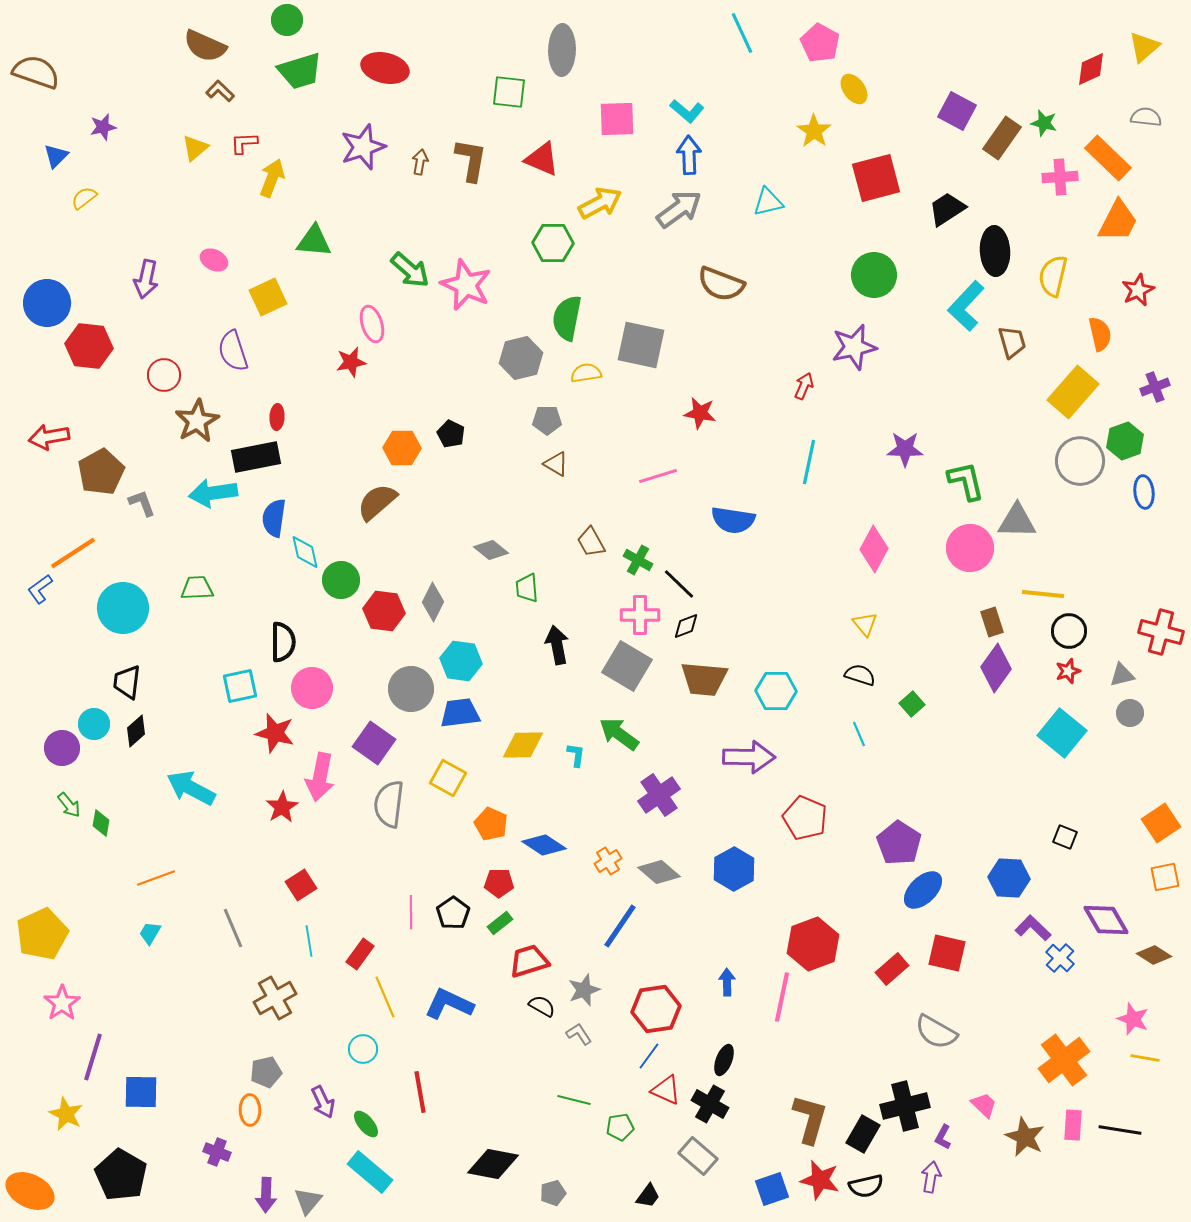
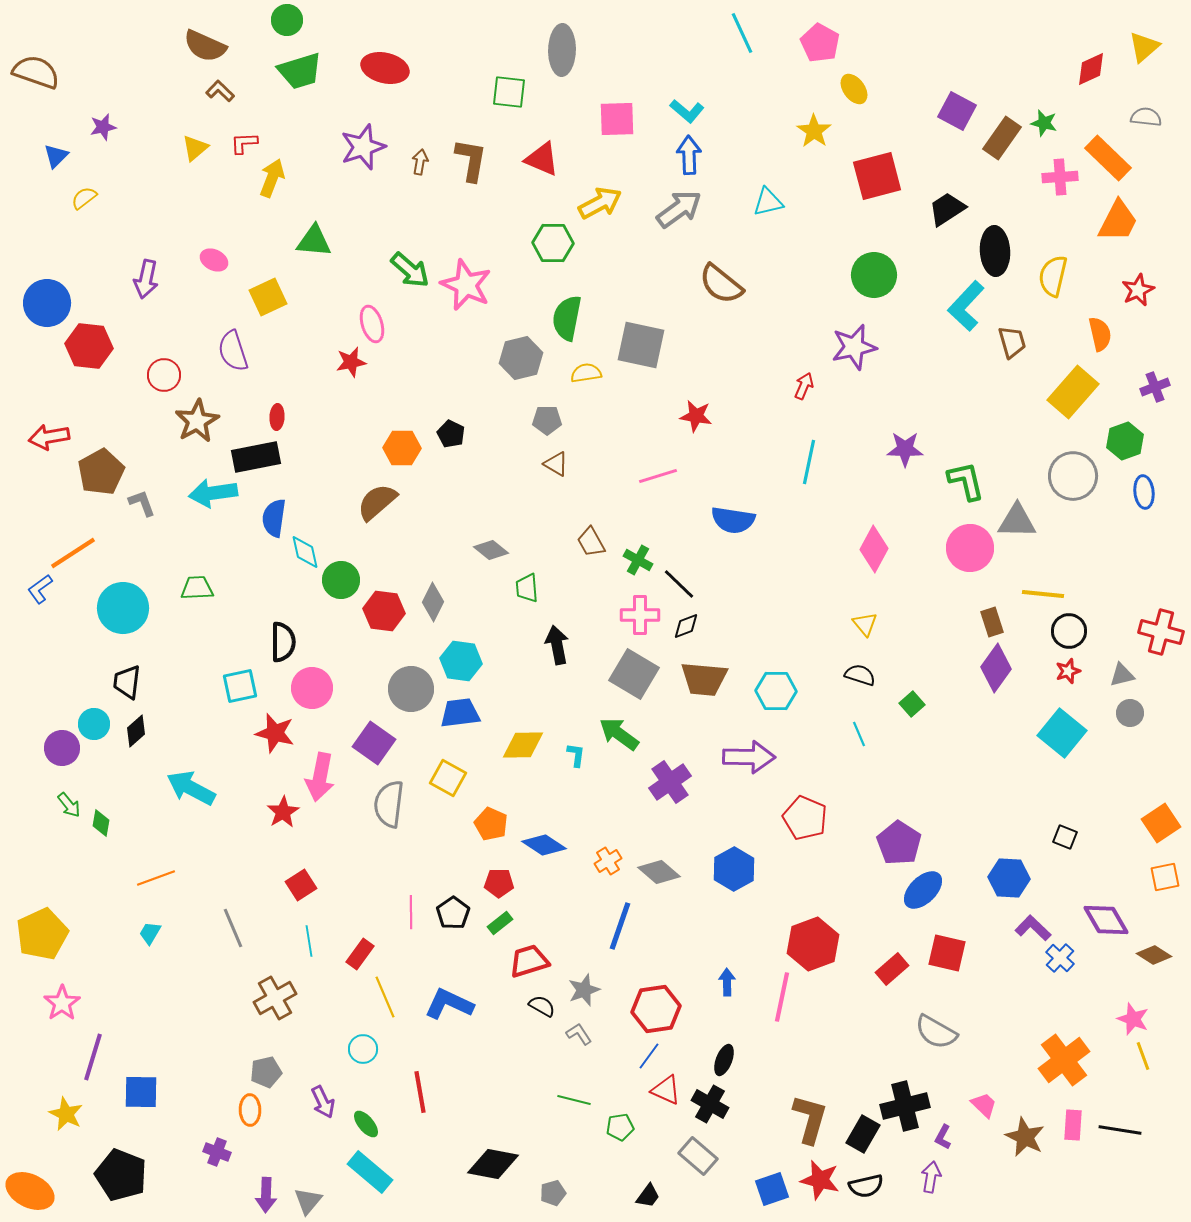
red square at (876, 178): moved 1 px right, 2 px up
brown semicircle at (721, 284): rotated 18 degrees clockwise
red star at (700, 413): moved 4 px left, 3 px down
gray circle at (1080, 461): moved 7 px left, 15 px down
gray square at (627, 666): moved 7 px right, 8 px down
purple cross at (659, 795): moved 11 px right, 13 px up
red star at (282, 807): moved 1 px right, 5 px down
blue line at (620, 926): rotated 15 degrees counterclockwise
yellow line at (1145, 1058): moved 2 px left, 2 px up; rotated 60 degrees clockwise
black pentagon at (121, 1175): rotated 9 degrees counterclockwise
